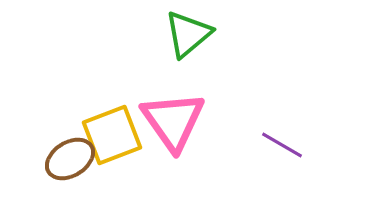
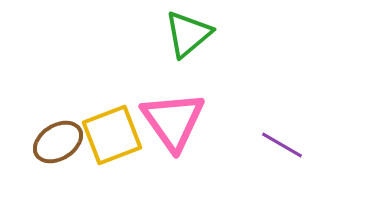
brown ellipse: moved 12 px left, 17 px up
